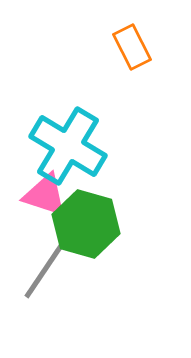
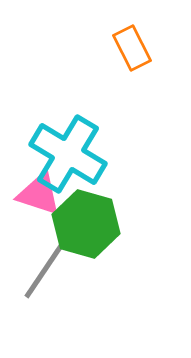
orange rectangle: moved 1 px down
cyan cross: moved 8 px down
pink triangle: moved 6 px left, 1 px up
